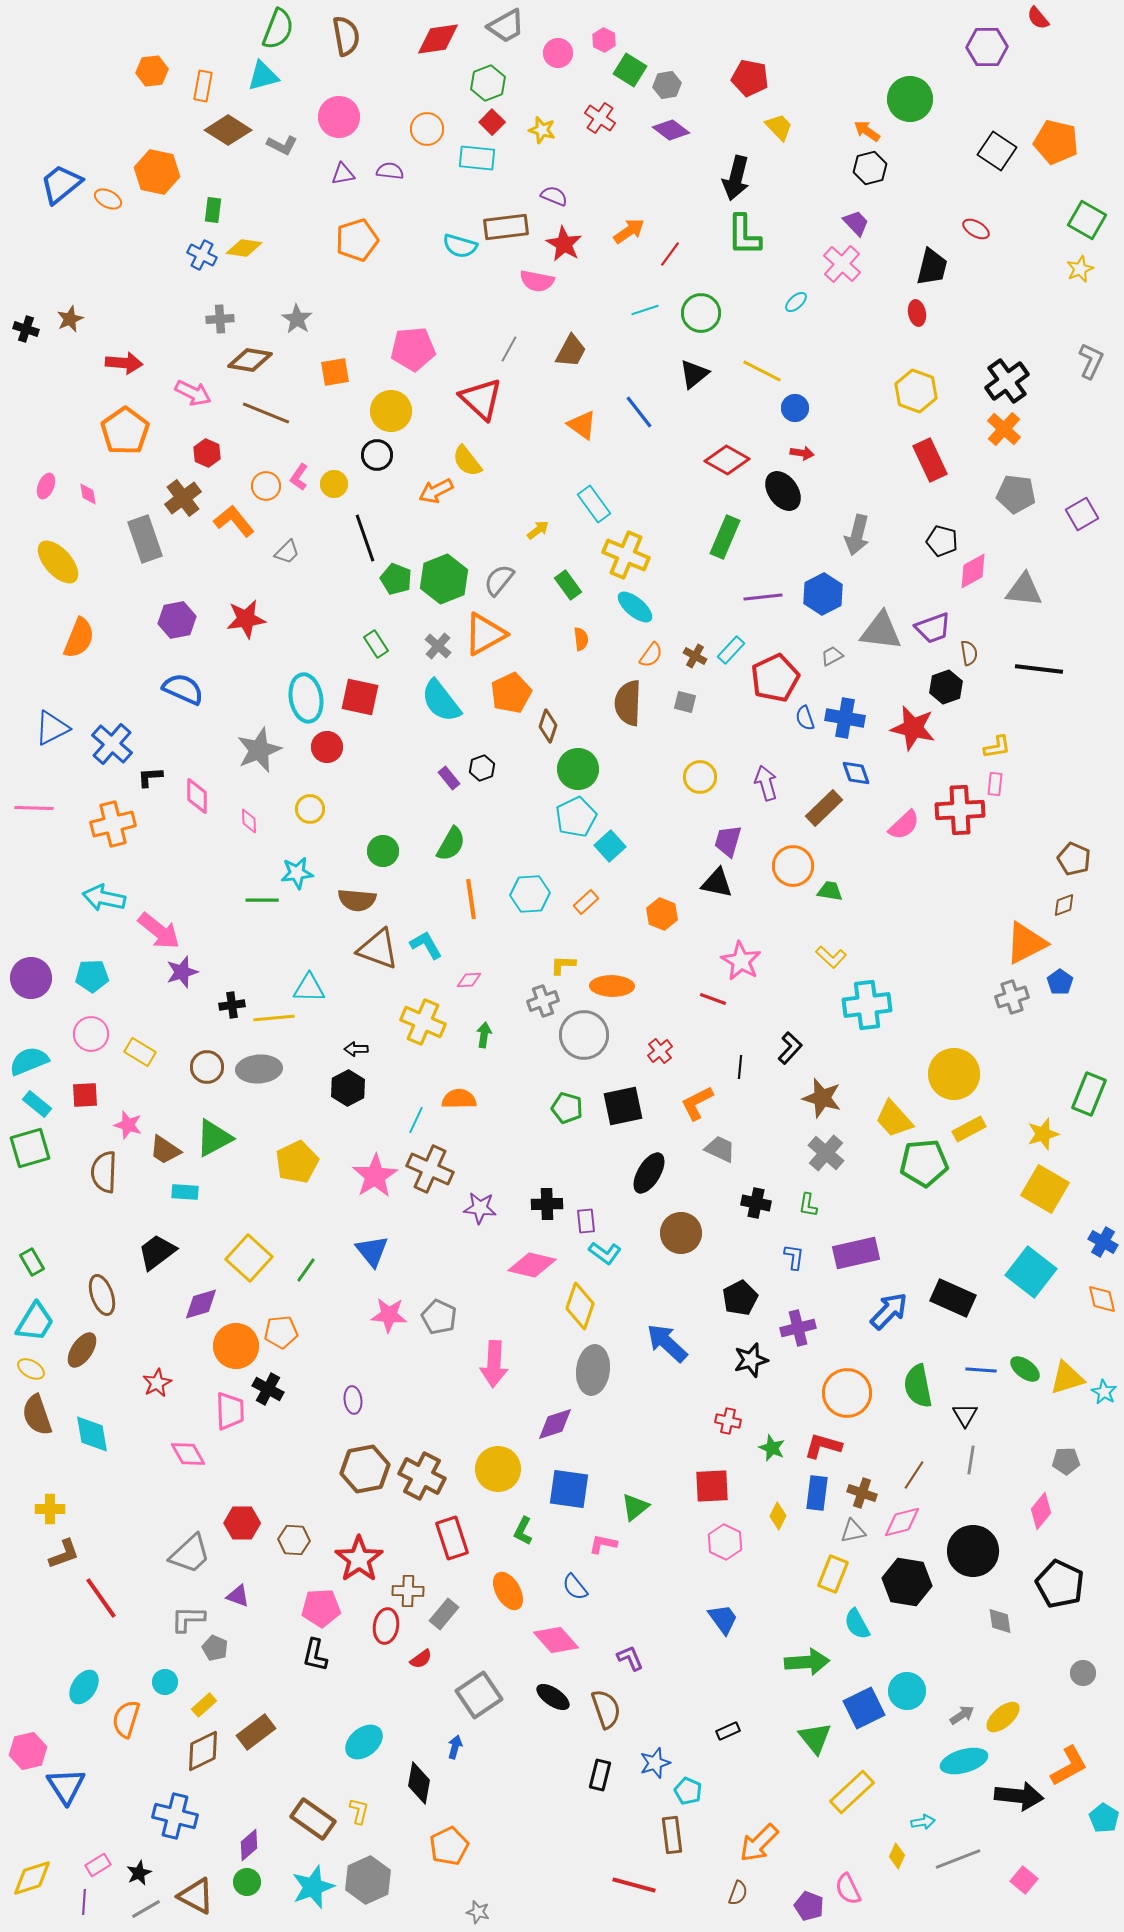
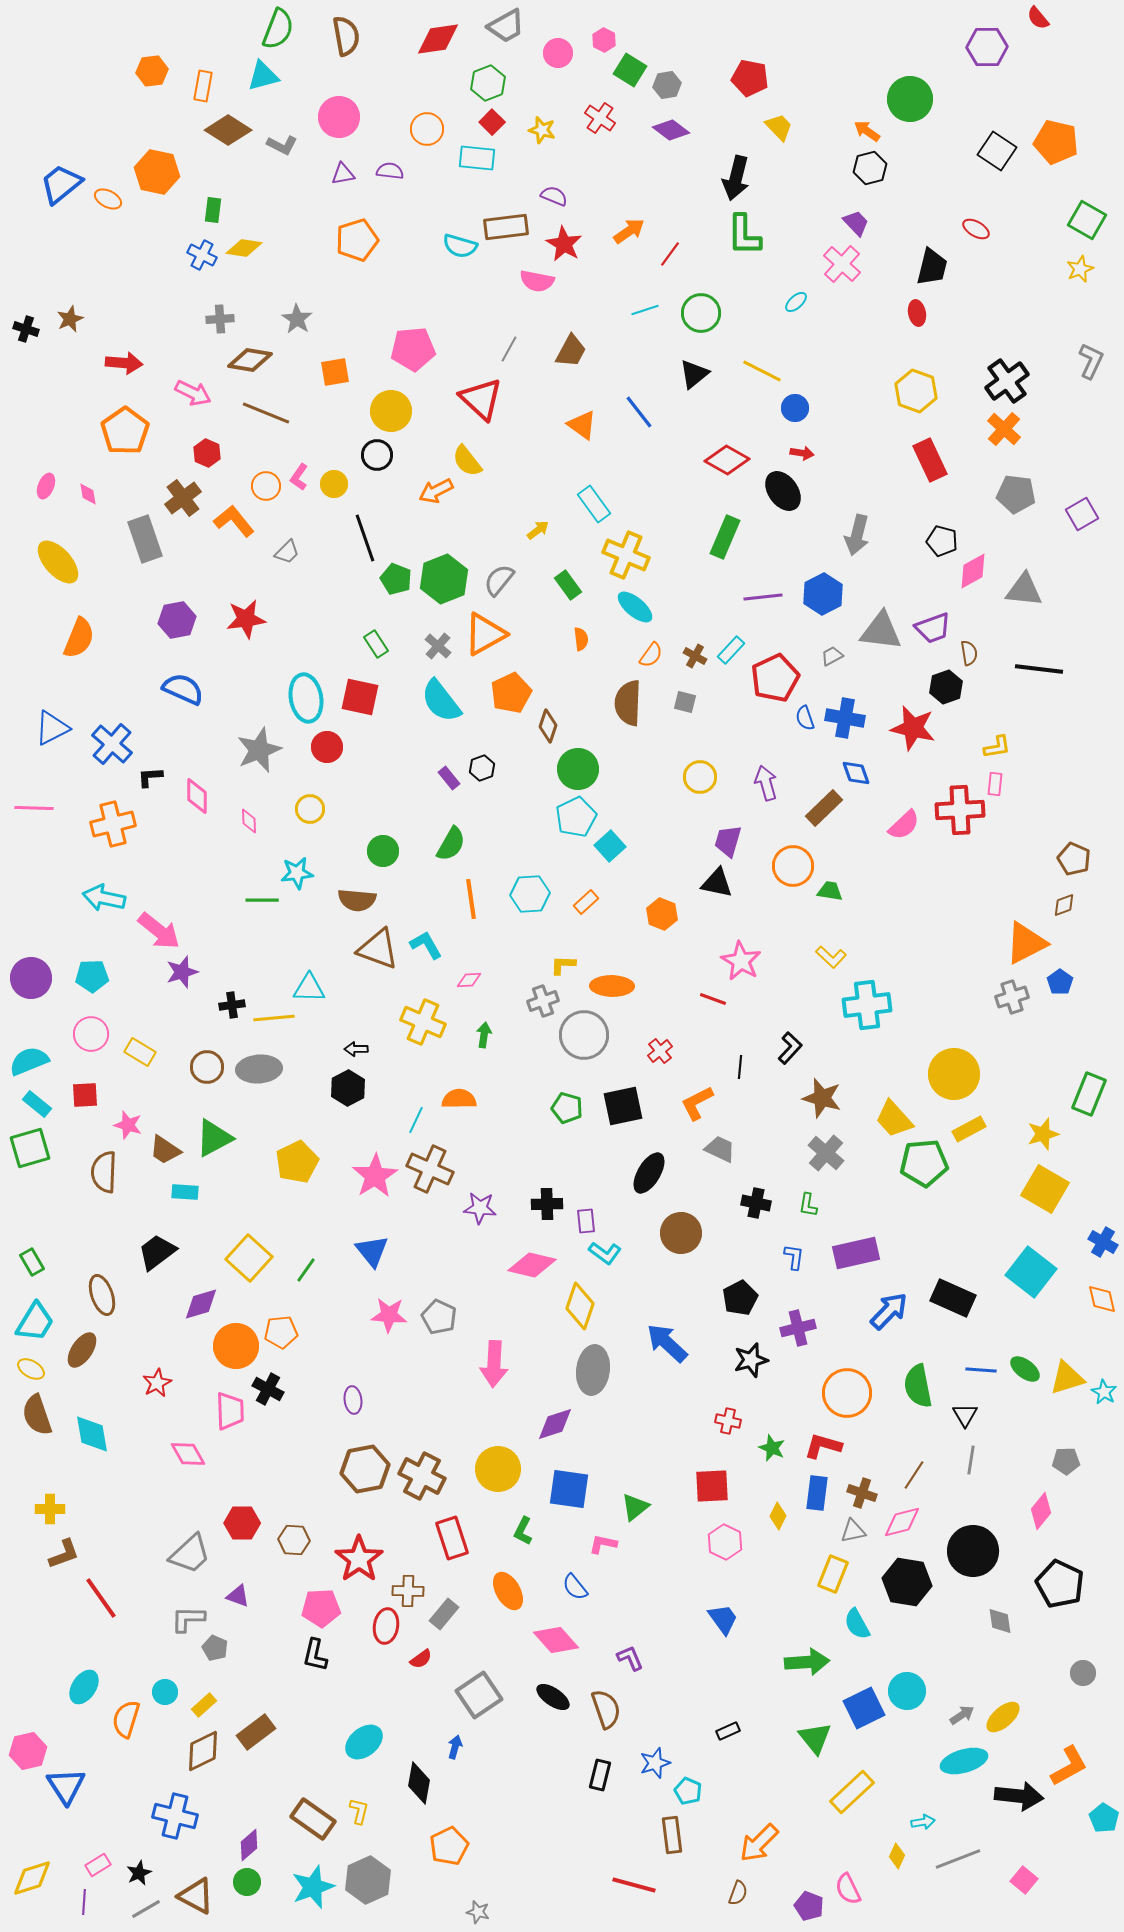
cyan circle at (165, 1682): moved 10 px down
